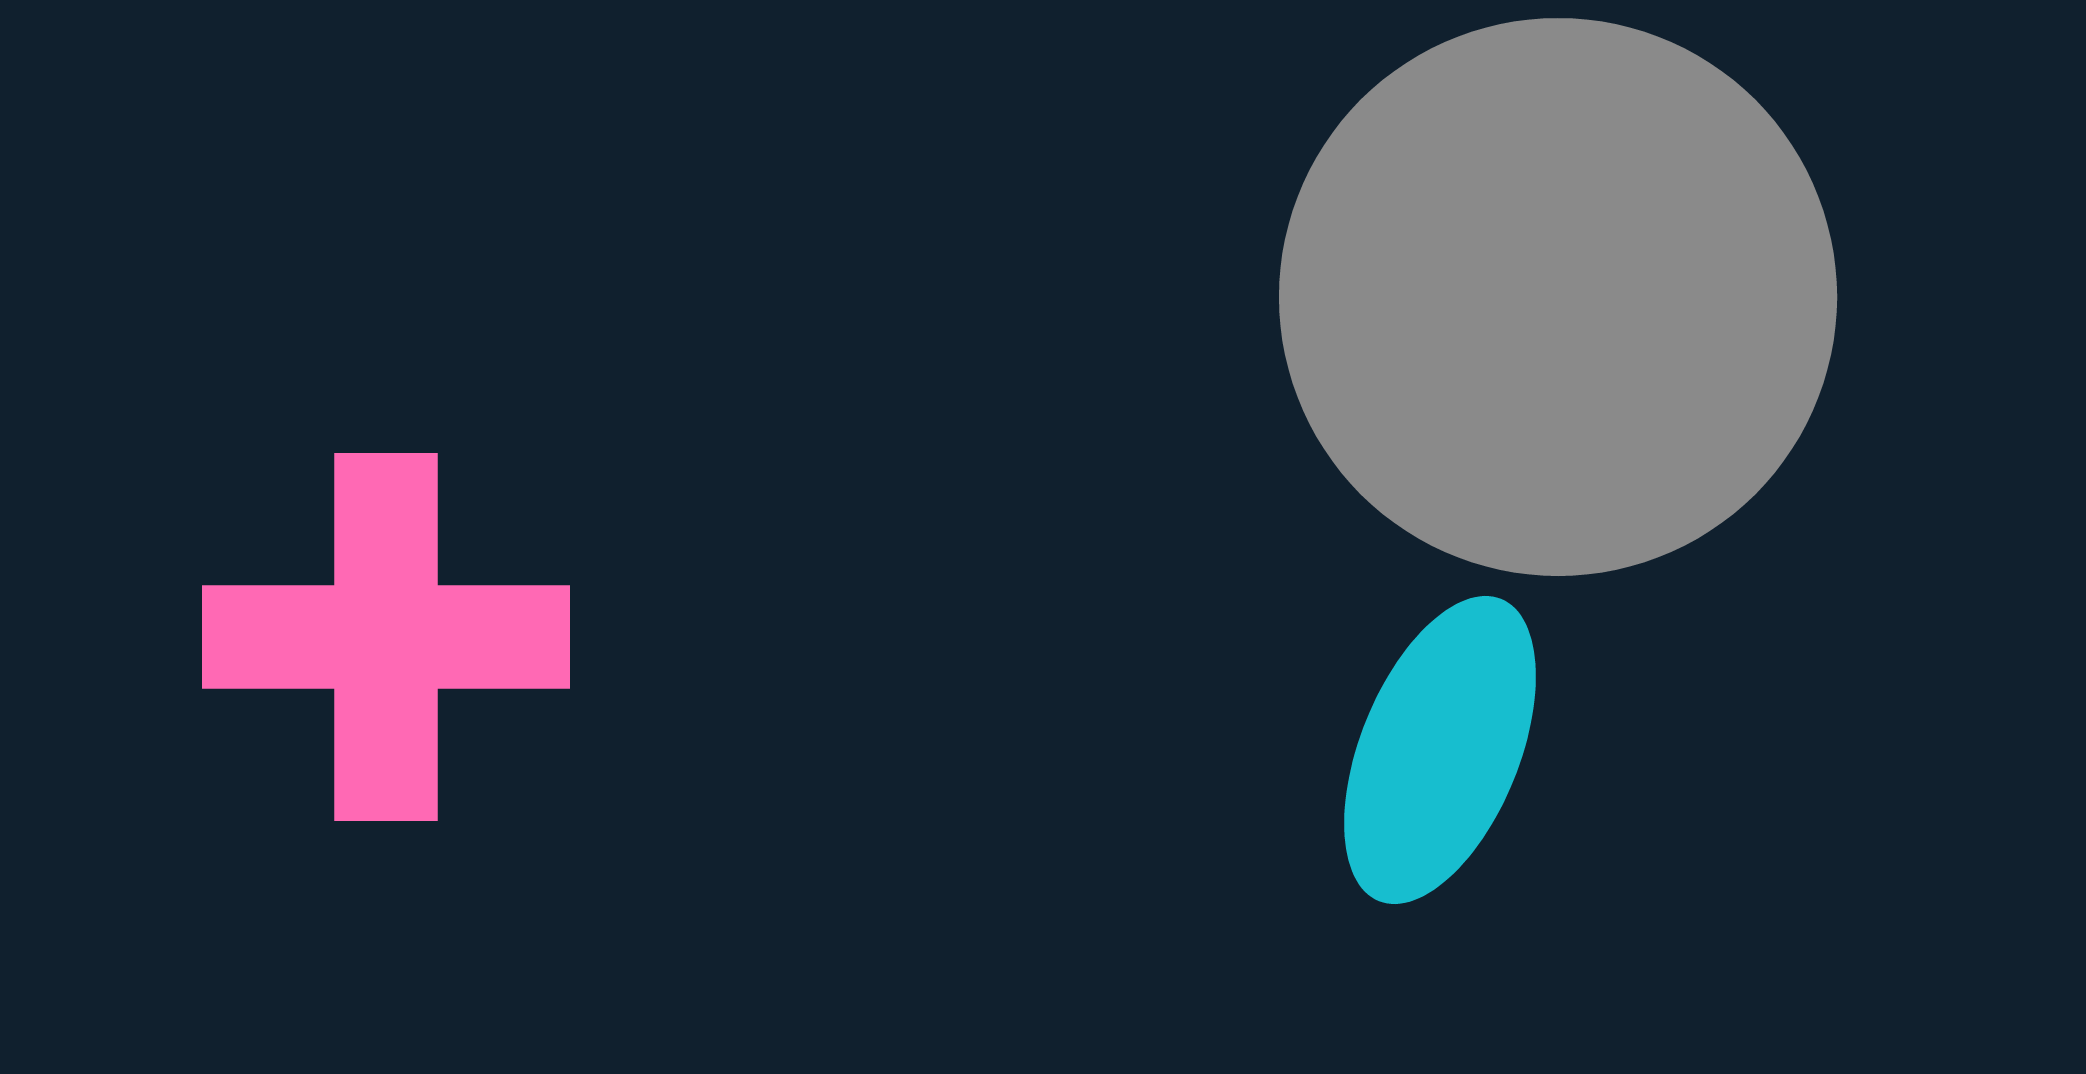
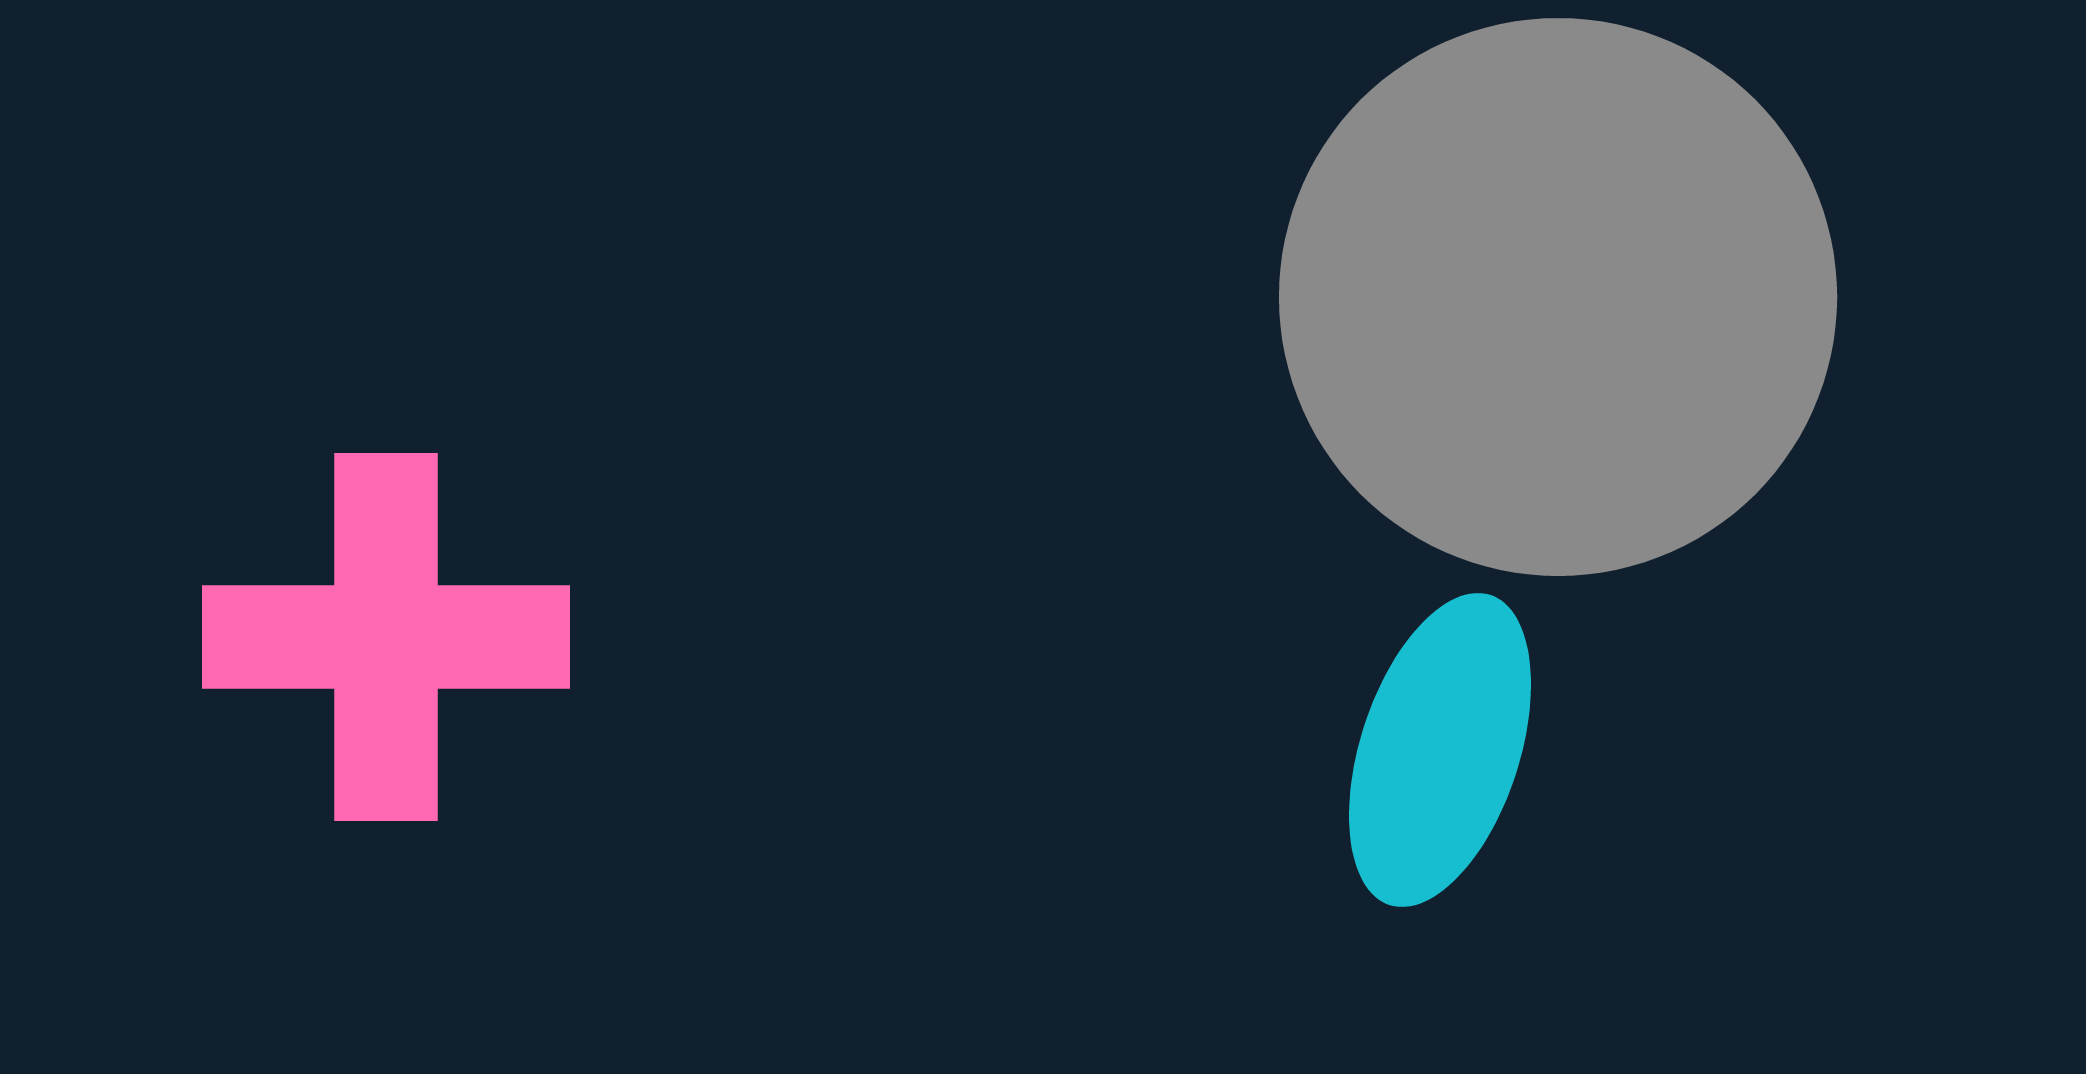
cyan ellipse: rotated 4 degrees counterclockwise
